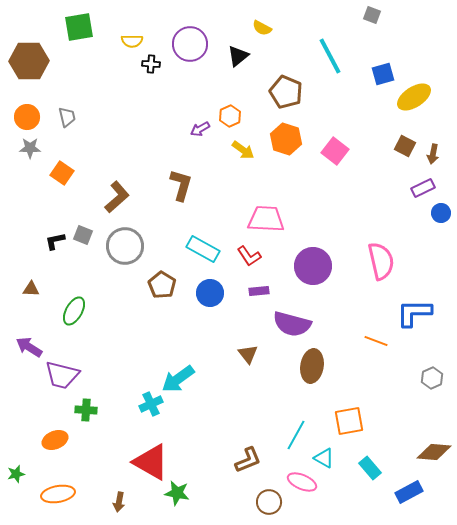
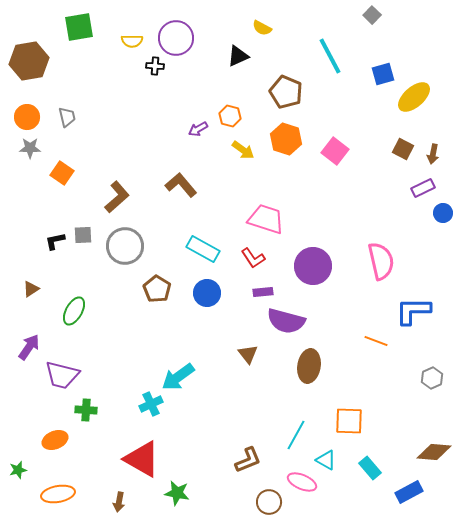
gray square at (372, 15): rotated 24 degrees clockwise
purple circle at (190, 44): moved 14 px left, 6 px up
black triangle at (238, 56): rotated 15 degrees clockwise
brown hexagon at (29, 61): rotated 9 degrees counterclockwise
black cross at (151, 64): moved 4 px right, 2 px down
yellow ellipse at (414, 97): rotated 8 degrees counterclockwise
orange hexagon at (230, 116): rotated 20 degrees counterclockwise
purple arrow at (200, 129): moved 2 px left
brown square at (405, 146): moved 2 px left, 3 px down
brown L-shape at (181, 185): rotated 56 degrees counterclockwise
blue circle at (441, 213): moved 2 px right
pink trapezoid at (266, 219): rotated 15 degrees clockwise
gray square at (83, 235): rotated 24 degrees counterclockwise
red L-shape at (249, 256): moved 4 px right, 2 px down
brown pentagon at (162, 285): moved 5 px left, 4 px down
brown triangle at (31, 289): rotated 36 degrees counterclockwise
purple rectangle at (259, 291): moved 4 px right, 1 px down
blue circle at (210, 293): moved 3 px left
blue L-shape at (414, 313): moved 1 px left, 2 px up
purple semicircle at (292, 324): moved 6 px left, 3 px up
purple arrow at (29, 347): rotated 92 degrees clockwise
brown ellipse at (312, 366): moved 3 px left
cyan arrow at (178, 379): moved 2 px up
orange square at (349, 421): rotated 12 degrees clockwise
cyan triangle at (324, 458): moved 2 px right, 2 px down
red triangle at (151, 462): moved 9 px left, 3 px up
green star at (16, 474): moved 2 px right, 4 px up
